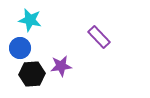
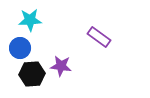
cyan star: rotated 15 degrees counterclockwise
purple rectangle: rotated 10 degrees counterclockwise
purple star: rotated 15 degrees clockwise
